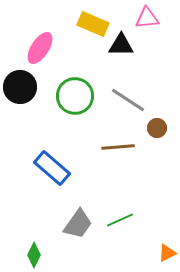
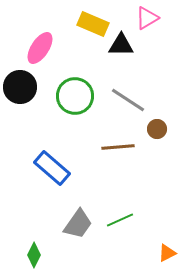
pink triangle: rotated 25 degrees counterclockwise
brown circle: moved 1 px down
